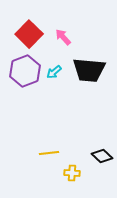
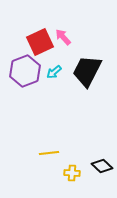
red square: moved 11 px right, 8 px down; rotated 20 degrees clockwise
black trapezoid: moved 2 px left, 1 px down; rotated 112 degrees clockwise
black diamond: moved 10 px down
